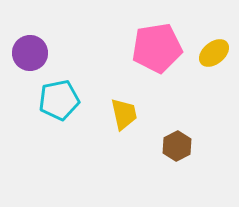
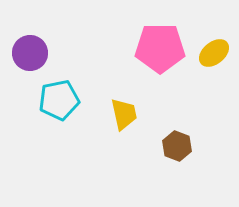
pink pentagon: moved 3 px right; rotated 9 degrees clockwise
brown hexagon: rotated 12 degrees counterclockwise
